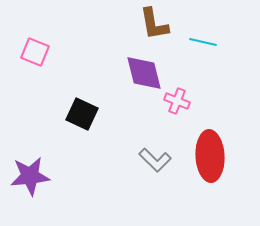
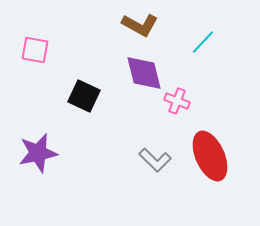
brown L-shape: moved 14 px left, 1 px down; rotated 51 degrees counterclockwise
cyan line: rotated 60 degrees counterclockwise
pink square: moved 2 px up; rotated 12 degrees counterclockwise
black square: moved 2 px right, 18 px up
red ellipse: rotated 21 degrees counterclockwise
purple star: moved 8 px right, 23 px up; rotated 6 degrees counterclockwise
